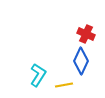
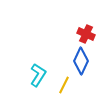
yellow line: rotated 54 degrees counterclockwise
